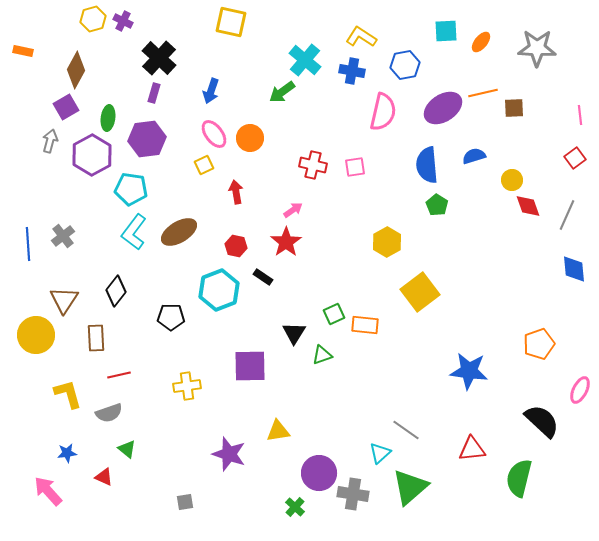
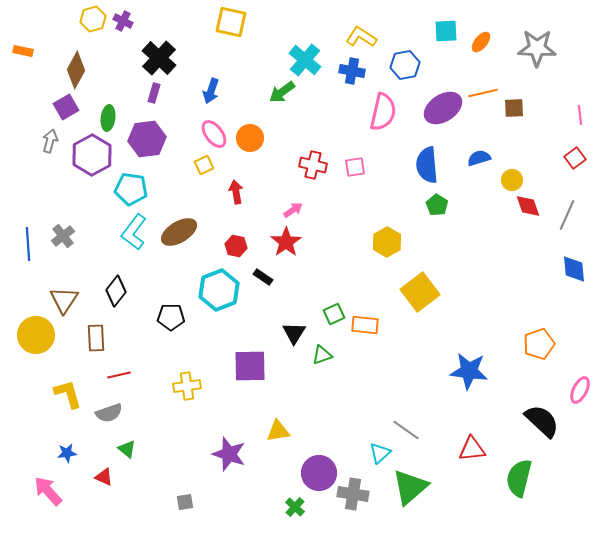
blue semicircle at (474, 156): moved 5 px right, 2 px down
